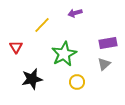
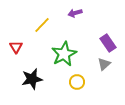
purple rectangle: rotated 66 degrees clockwise
